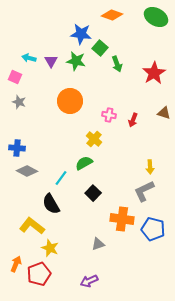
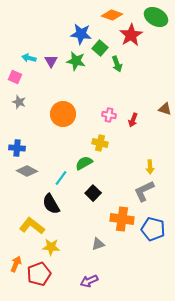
red star: moved 23 px left, 38 px up
orange circle: moved 7 px left, 13 px down
brown triangle: moved 1 px right, 4 px up
yellow cross: moved 6 px right, 4 px down; rotated 28 degrees counterclockwise
yellow star: moved 1 px right, 1 px up; rotated 18 degrees counterclockwise
